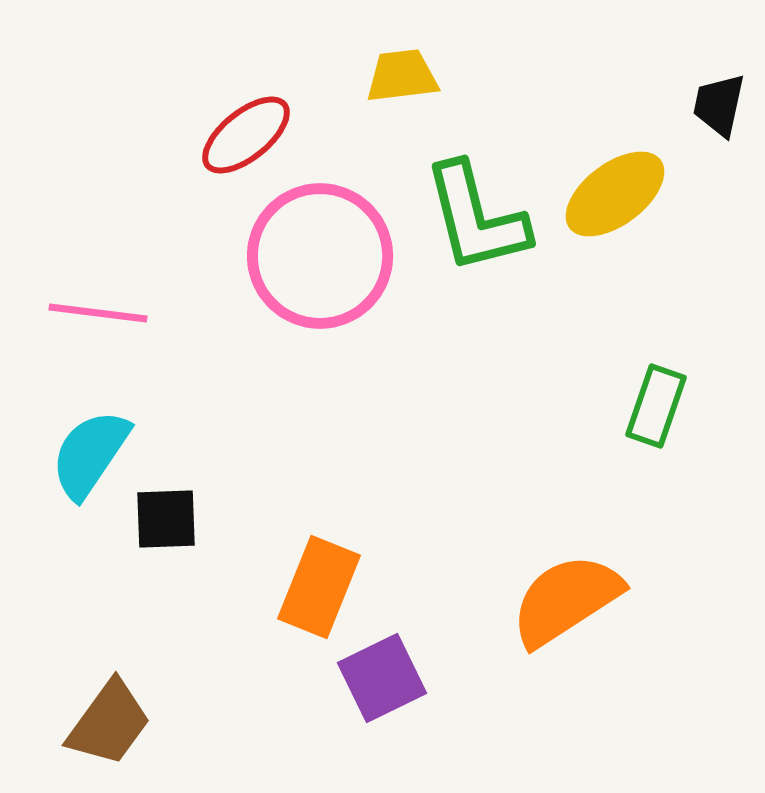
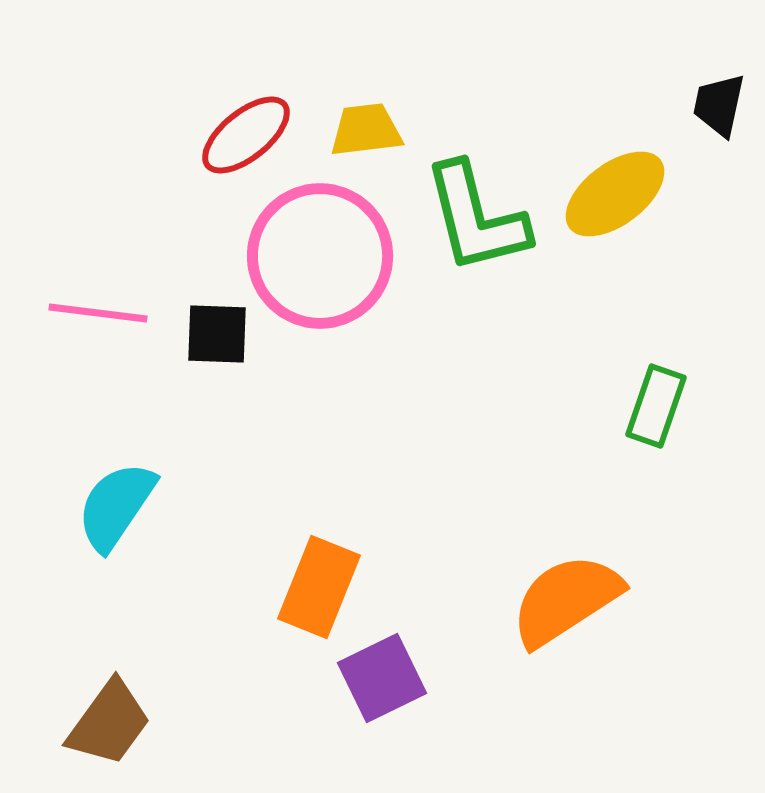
yellow trapezoid: moved 36 px left, 54 px down
cyan semicircle: moved 26 px right, 52 px down
black square: moved 51 px right, 185 px up; rotated 4 degrees clockwise
